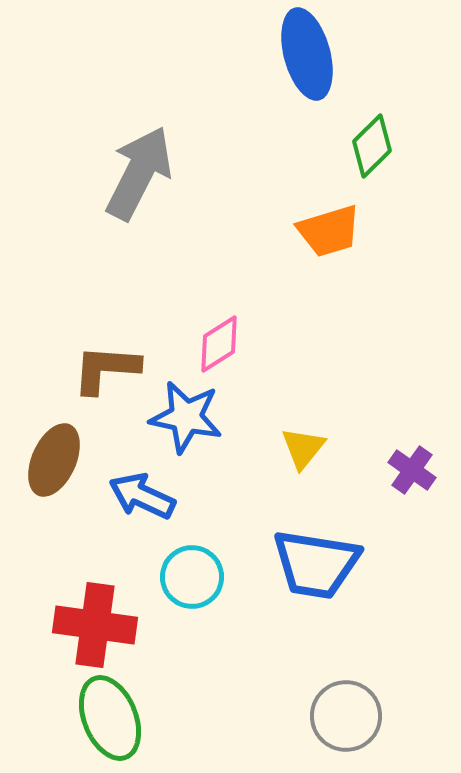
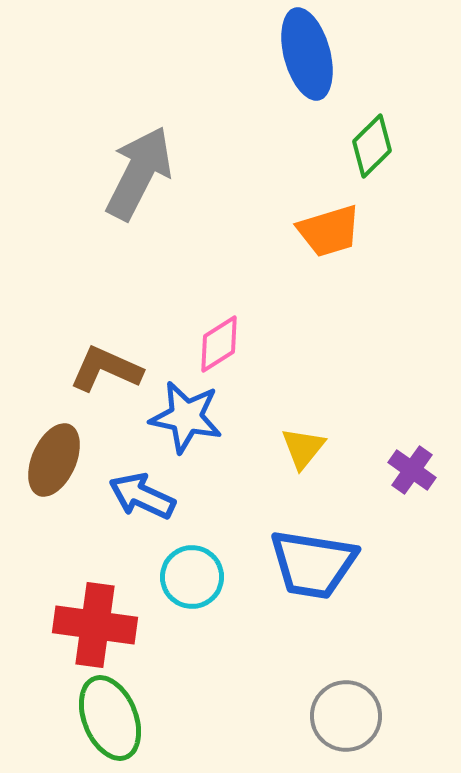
brown L-shape: rotated 20 degrees clockwise
blue trapezoid: moved 3 px left
